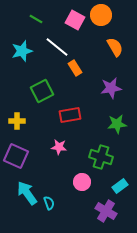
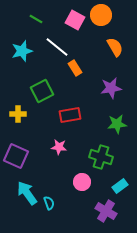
yellow cross: moved 1 px right, 7 px up
